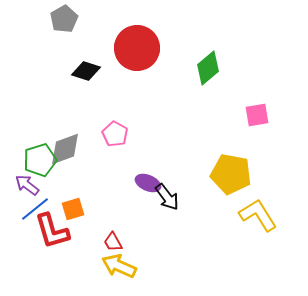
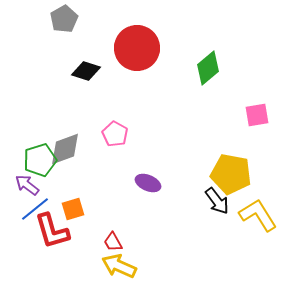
black arrow: moved 50 px right, 4 px down
